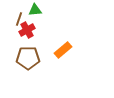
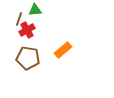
brown pentagon: rotated 10 degrees clockwise
